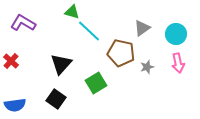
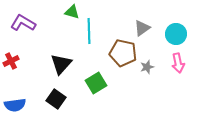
cyan line: rotated 45 degrees clockwise
brown pentagon: moved 2 px right
red cross: rotated 21 degrees clockwise
